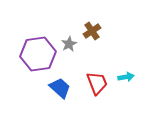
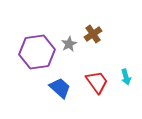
brown cross: moved 1 px right, 3 px down
purple hexagon: moved 1 px left, 2 px up
cyan arrow: rotated 84 degrees clockwise
red trapezoid: moved 1 px up; rotated 15 degrees counterclockwise
